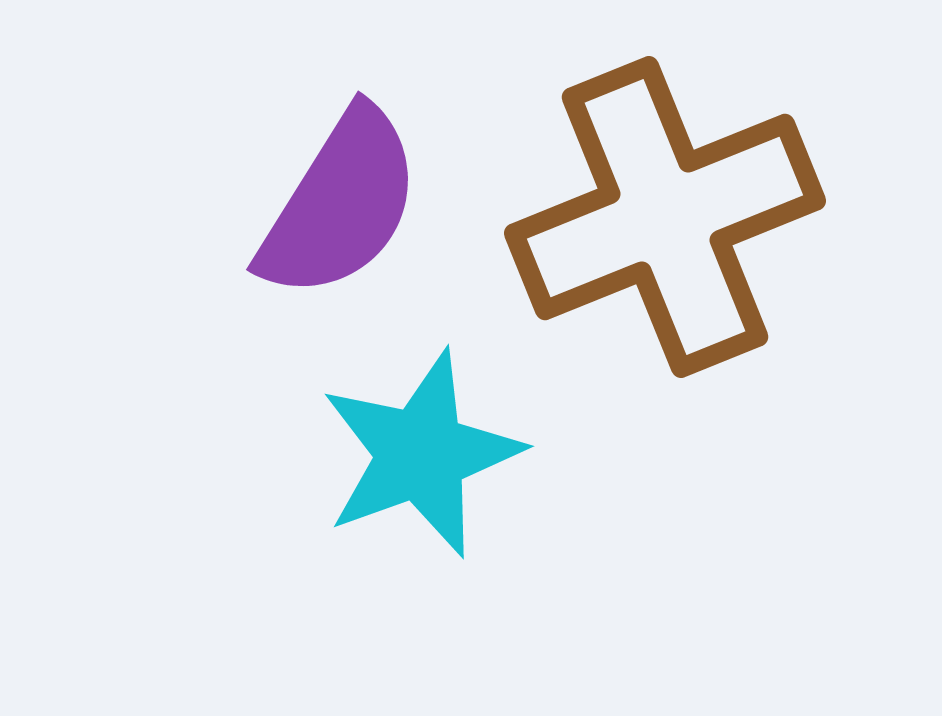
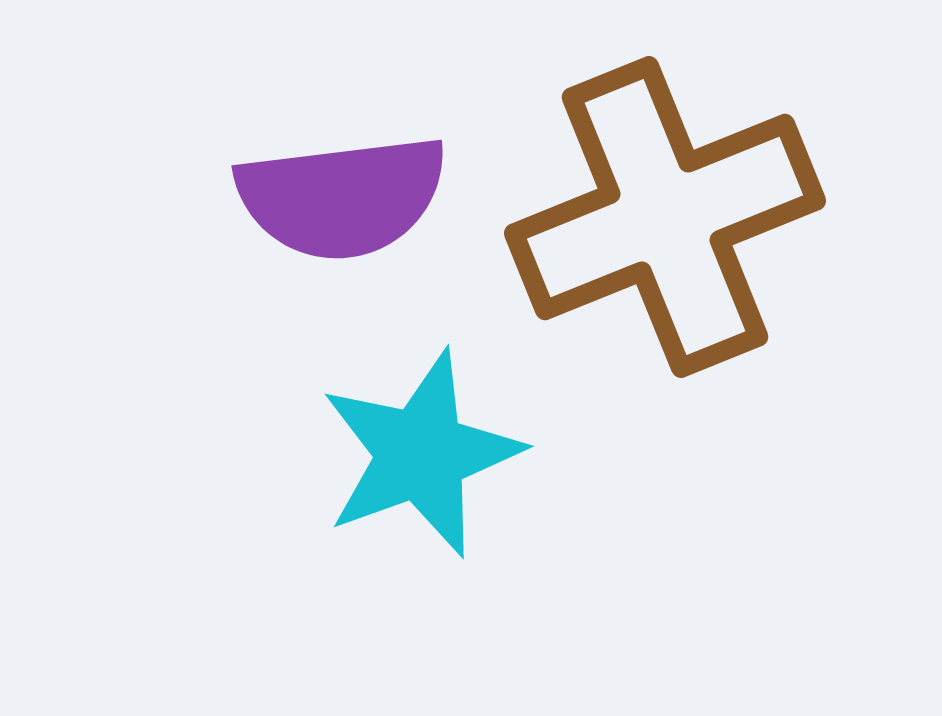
purple semicircle: moved 2 px right, 7 px up; rotated 51 degrees clockwise
